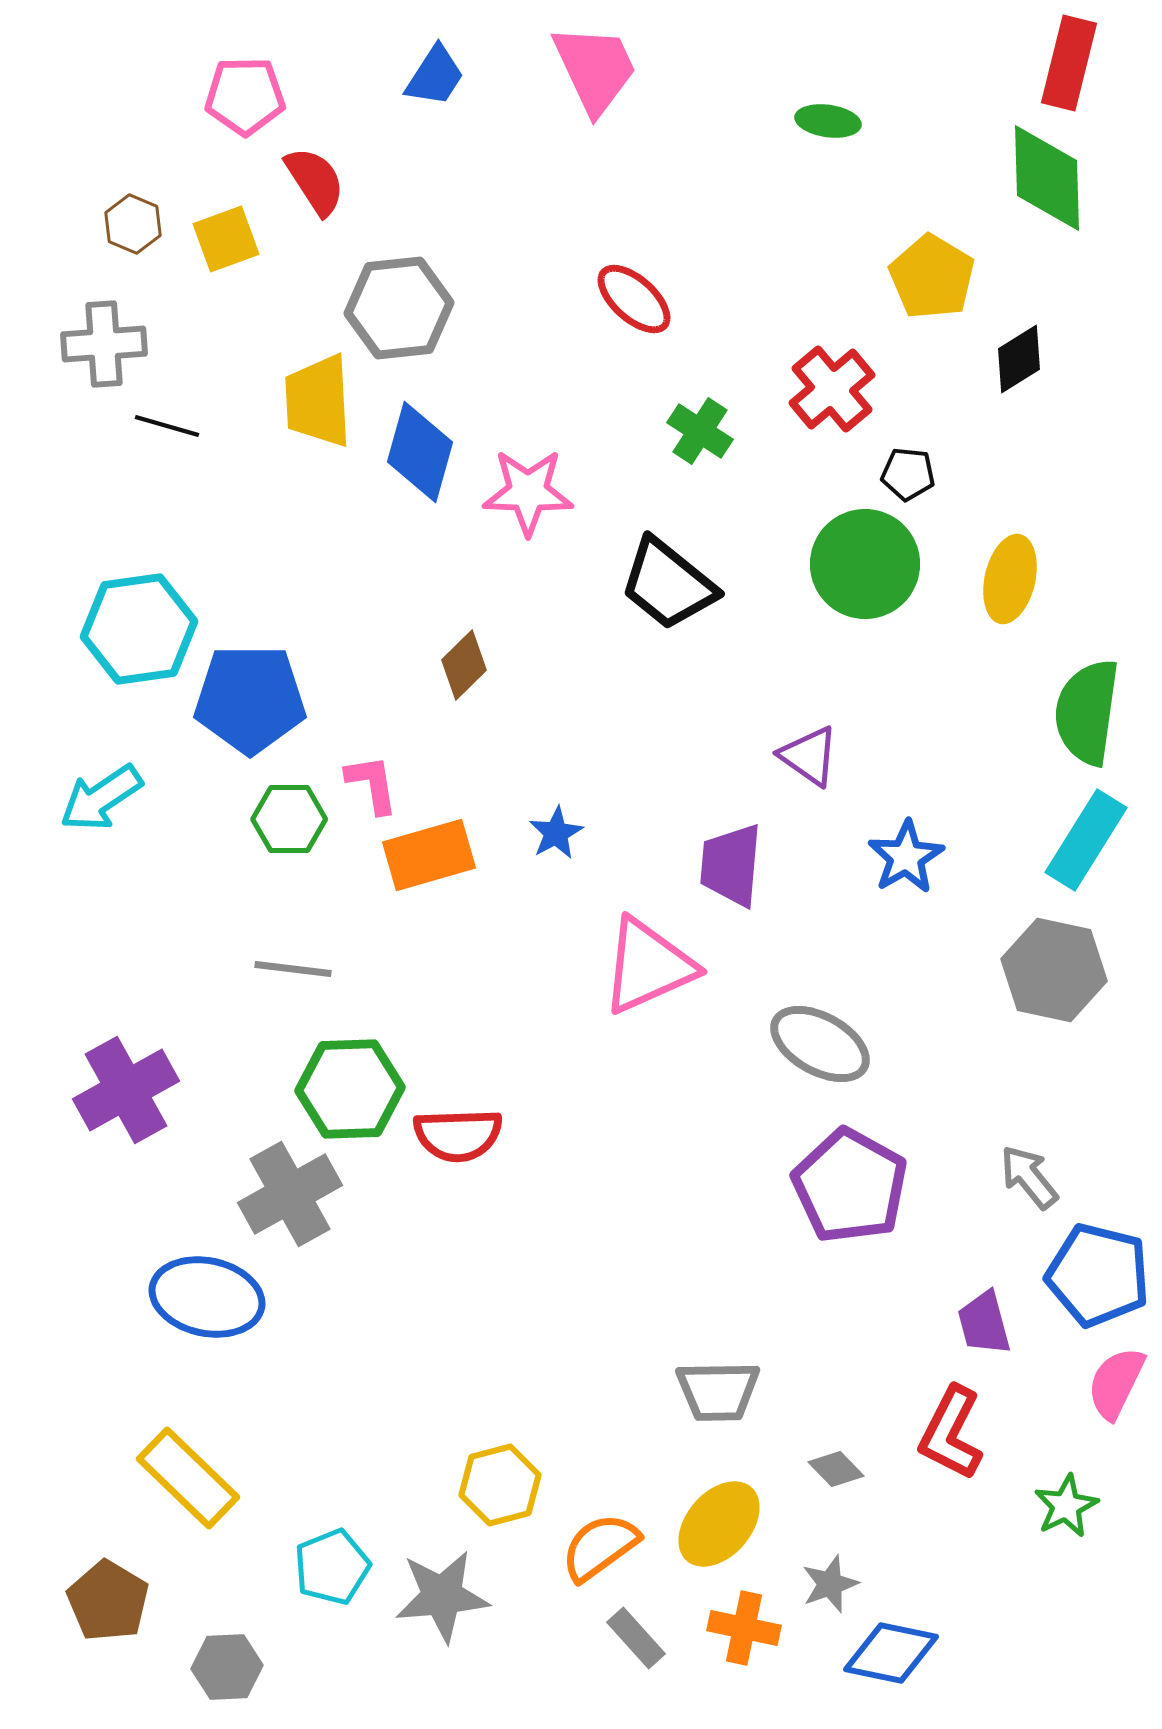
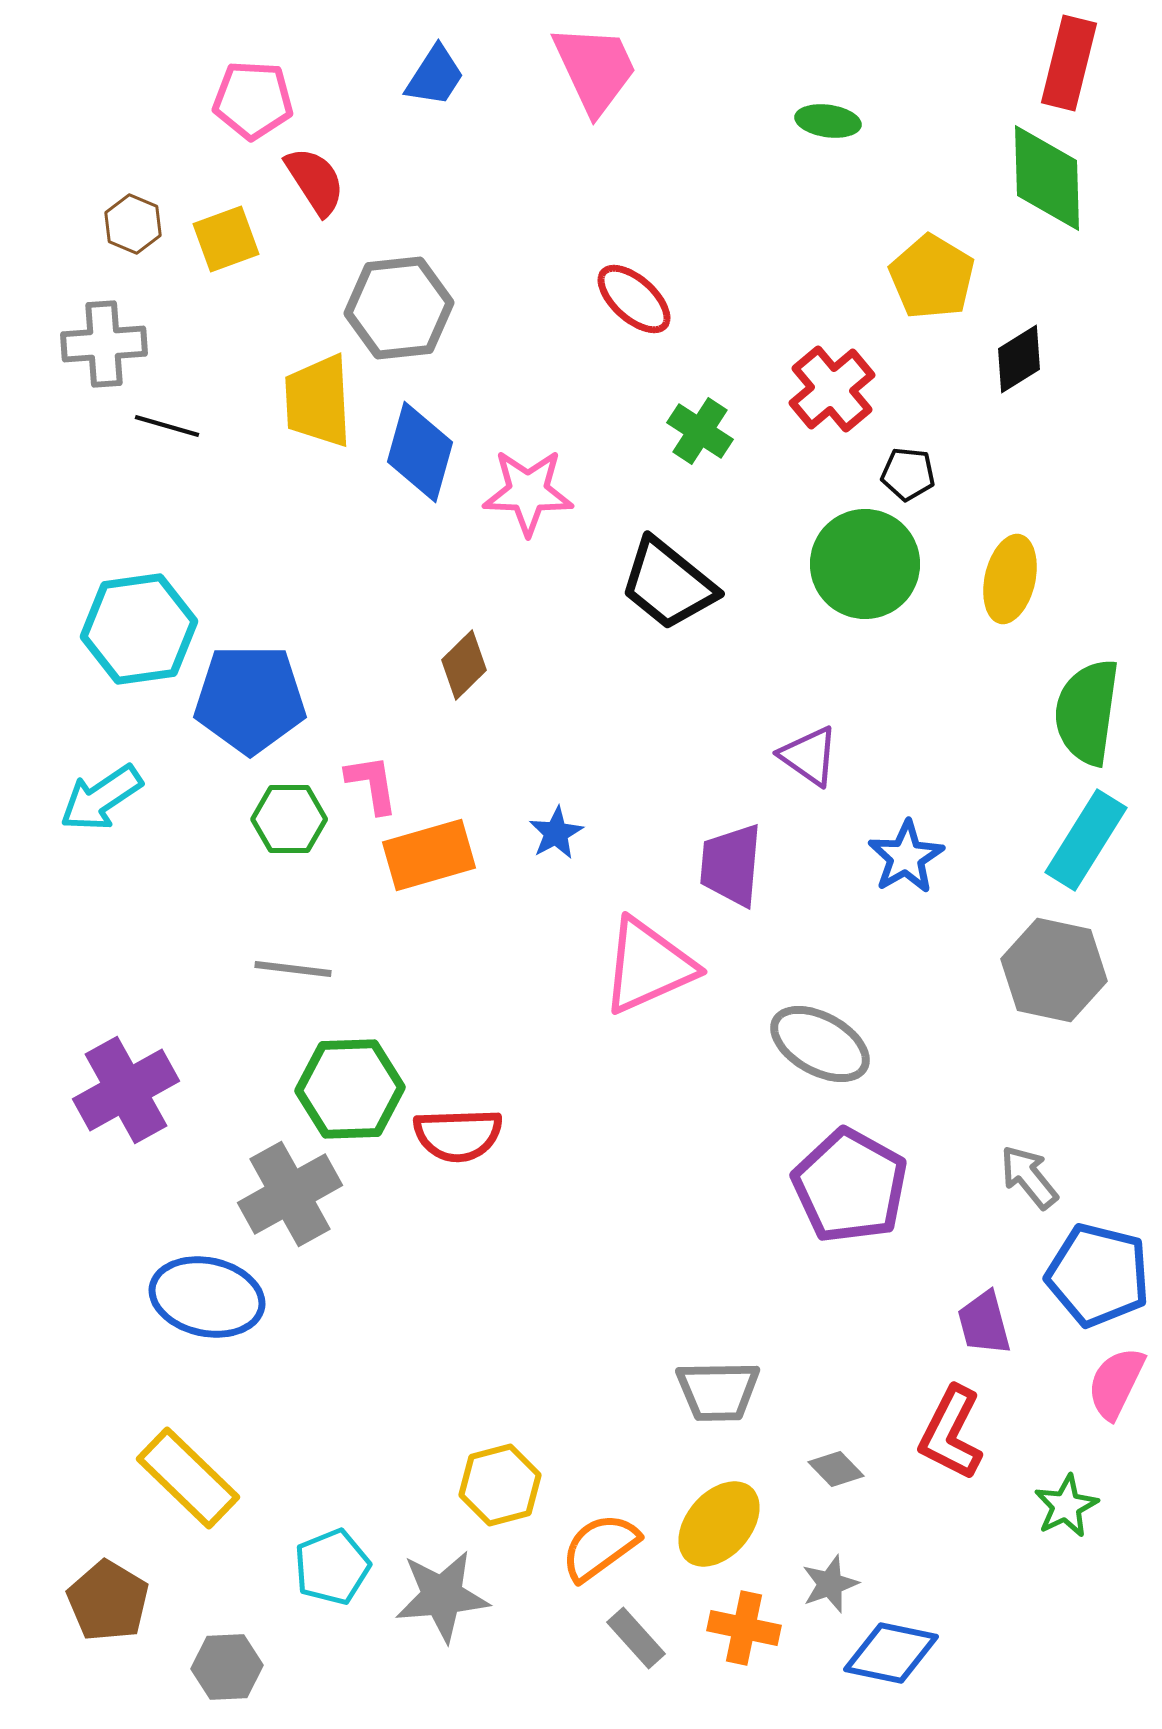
pink pentagon at (245, 96): moved 8 px right, 4 px down; rotated 4 degrees clockwise
